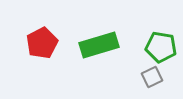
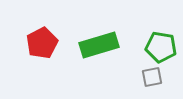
gray square: rotated 15 degrees clockwise
